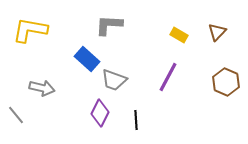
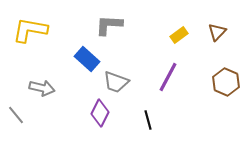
yellow rectangle: rotated 66 degrees counterclockwise
gray trapezoid: moved 2 px right, 2 px down
black line: moved 12 px right; rotated 12 degrees counterclockwise
